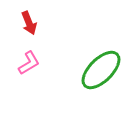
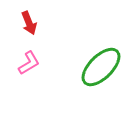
green ellipse: moved 3 px up
